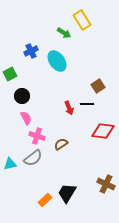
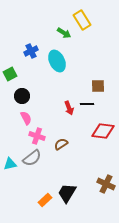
cyan ellipse: rotated 10 degrees clockwise
brown square: rotated 32 degrees clockwise
gray semicircle: moved 1 px left
